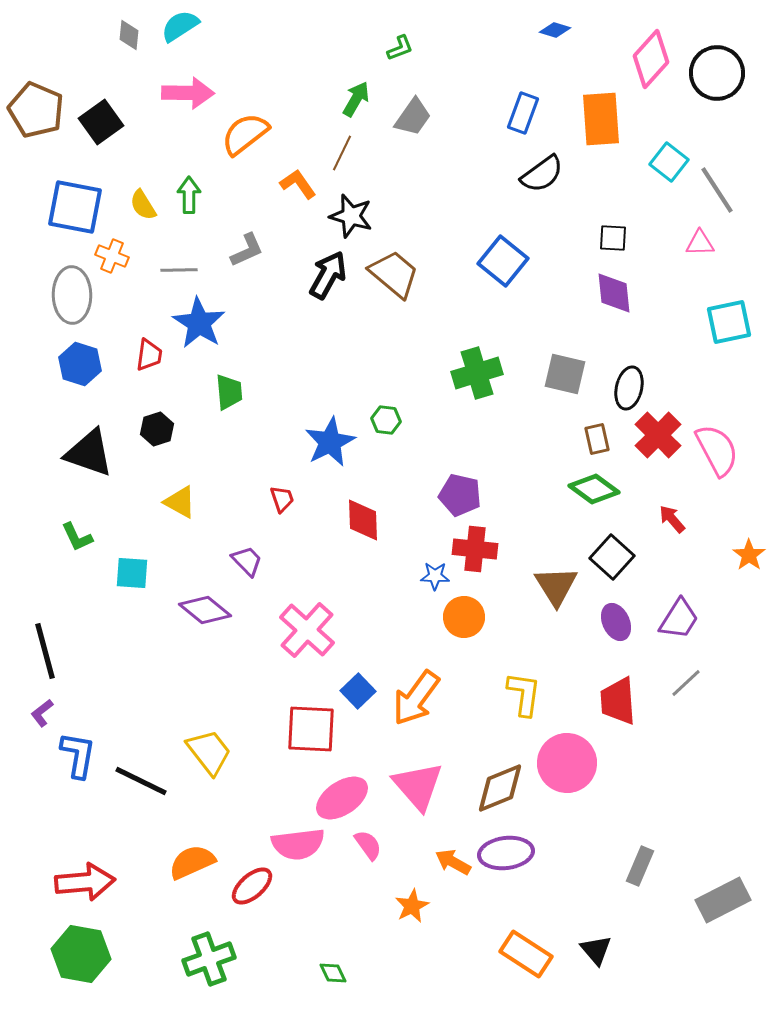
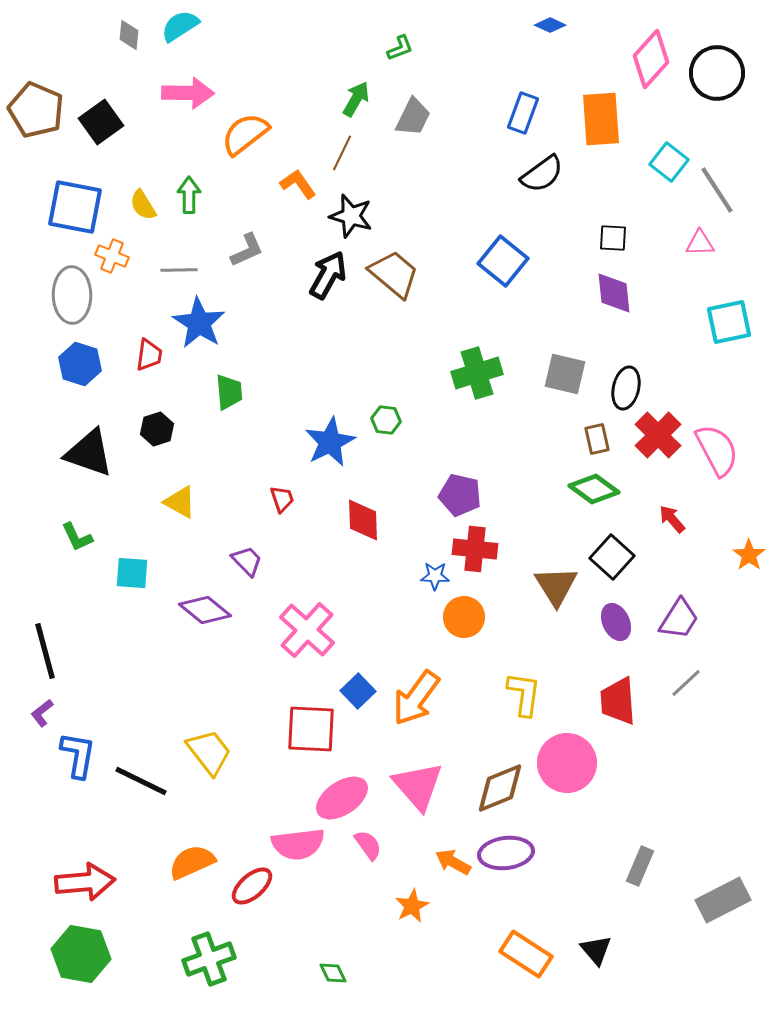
blue diamond at (555, 30): moved 5 px left, 5 px up; rotated 8 degrees clockwise
gray trapezoid at (413, 117): rotated 9 degrees counterclockwise
black ellipse at (629, 388): moved 3 px left
